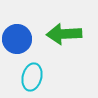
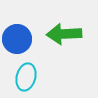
cyan ellipse: moved 6 px left
